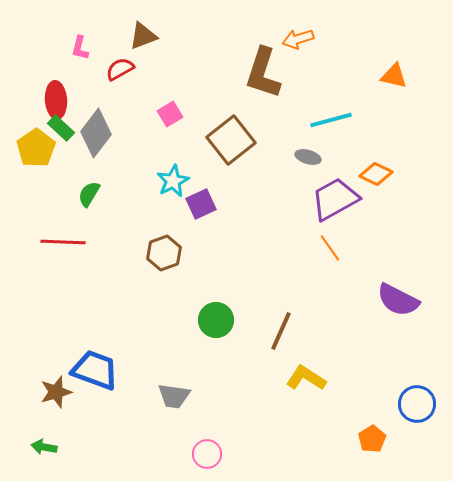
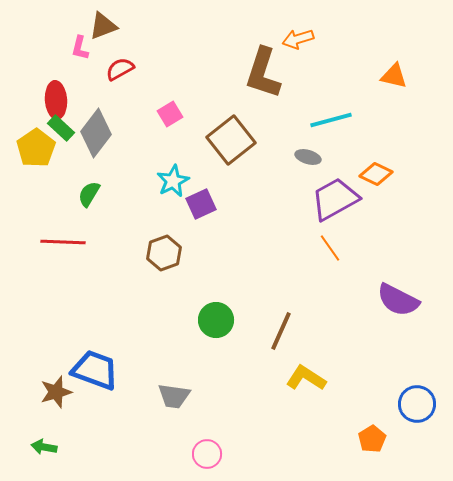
brown triangle: moved 40 px left, 10 px up
